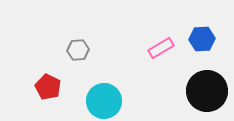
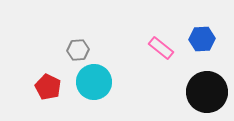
pink rectangle: rotated 70 degrees clockwise
black circle: moved 1 px down
cyan circle: moved 10 px left, 19 px up
